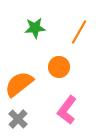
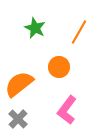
green star: rotated 30 degrees clockwise
